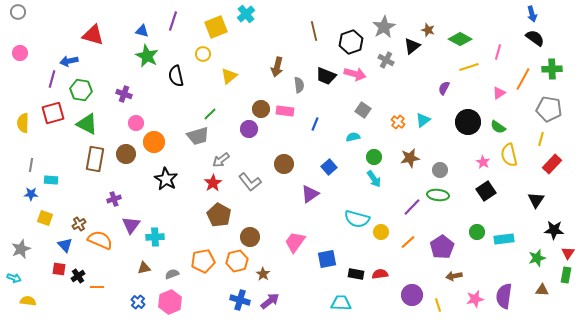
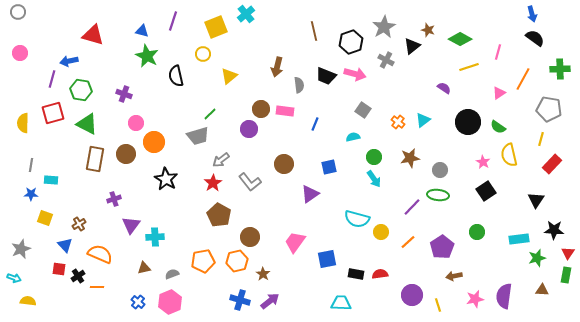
green cross at (552, 69): moved 8 px right
purple semicircle at (444, 88): rotated 96 degrees clockwise
blue square at (329, 167): rotated 28 degrees clockwise
cyan rectangle at (504, 239): moved 15 px right
orange semicircle at (100, 240): moved 14 px down
